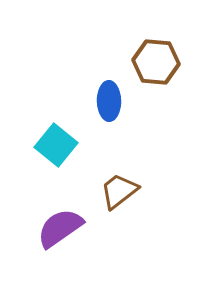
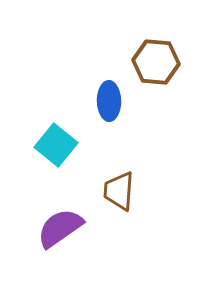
brown trapezoid: rotated 48 degrees counterclockwise
